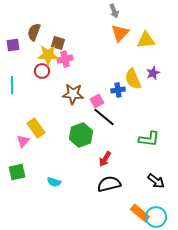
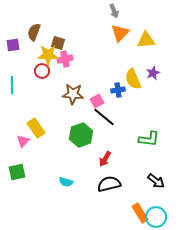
cyan semicircle: moved 12 px right
orange rectangle: rotated 18 degrees clockwise
